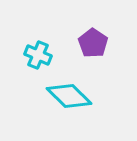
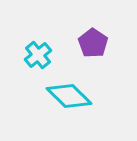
cyan cross: rotated 28 degrees clockwise
